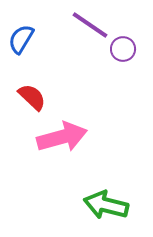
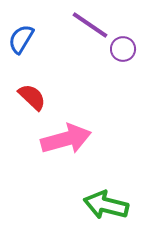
pink arrow: moved 4 px right, 2 px down
